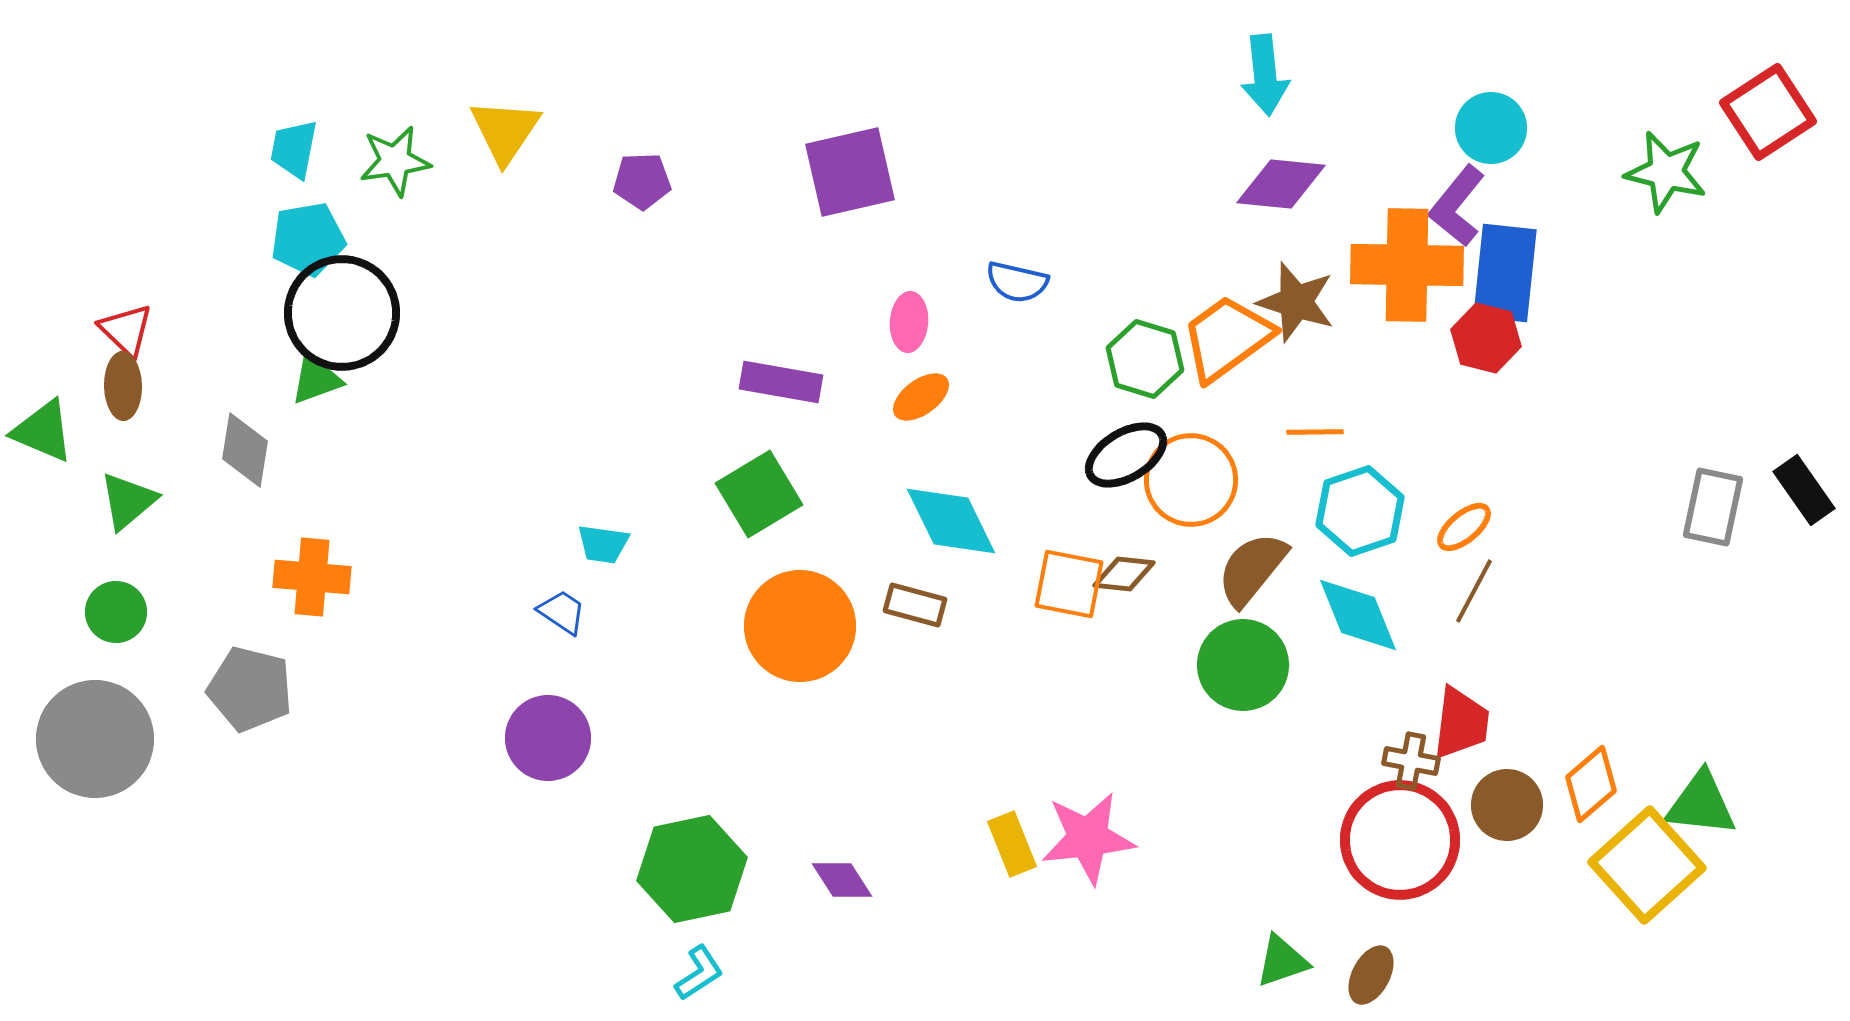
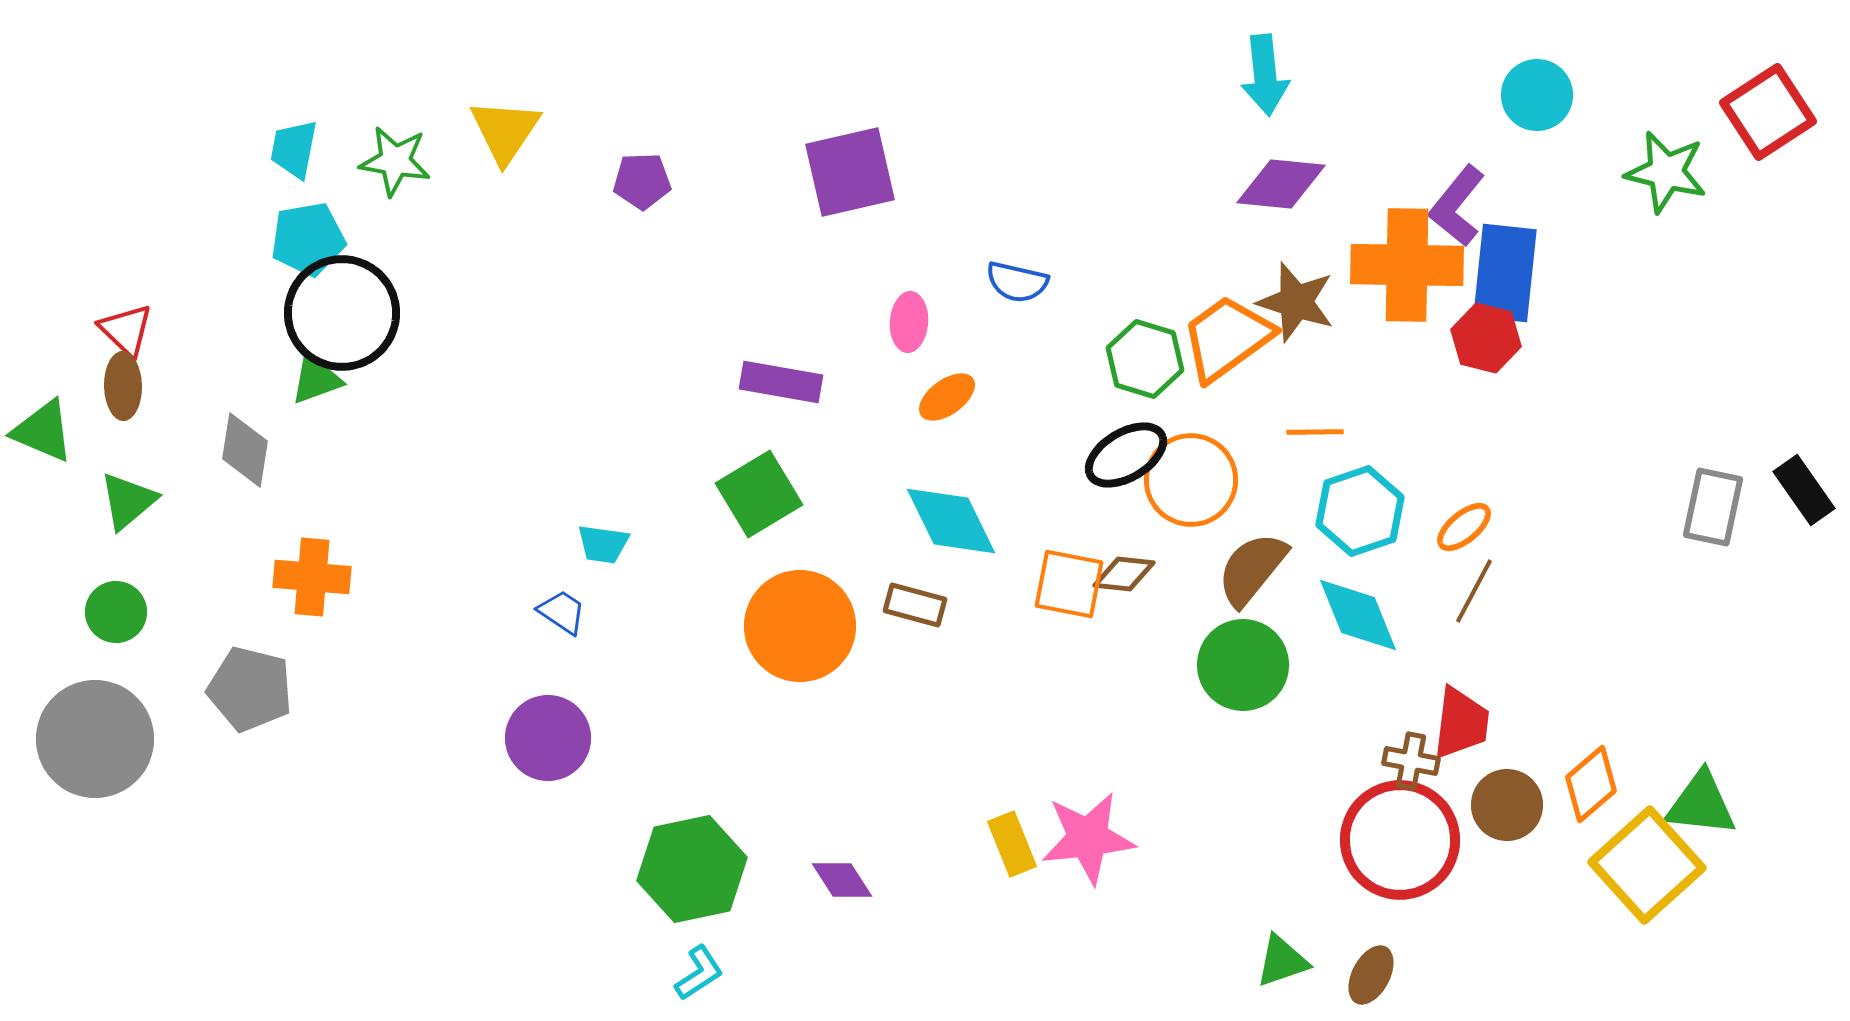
cyan circle at (1491, 128): moved 46 px right, 33 px up
green star at (395, 161): rotated 18 degrees clockwise
orange ellipse at (921, 397): moved 26 px right
